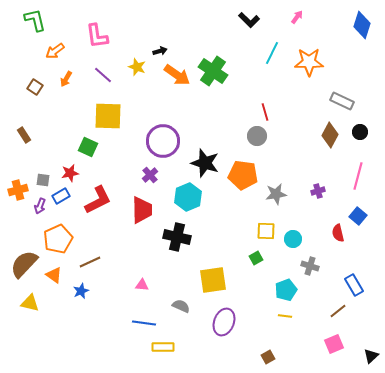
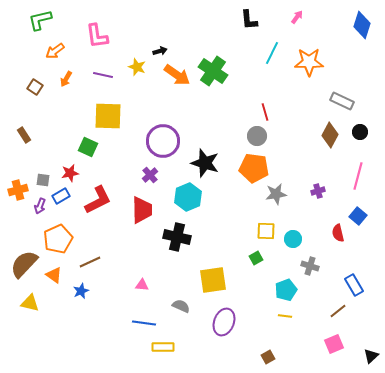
green L-shape at (35, 20): moved 5 px right; rotated 90 degrees counterclockwise
black L-shape at (249, 20): rotated 40 degrees clockwise
purple line at (103, 75): rotated 30 degrees counterclockwise
orange pentagon at (243, 175): moved 11 px right, 7 px up
